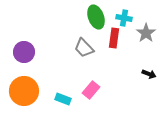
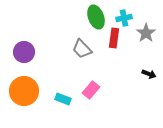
cyan cross: rotated 21 degrees counterclockwise
gray trapezoid: moved 2 px left, 1 px down
